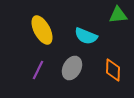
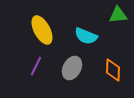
purple line: moved 2 px left, 4 px up
